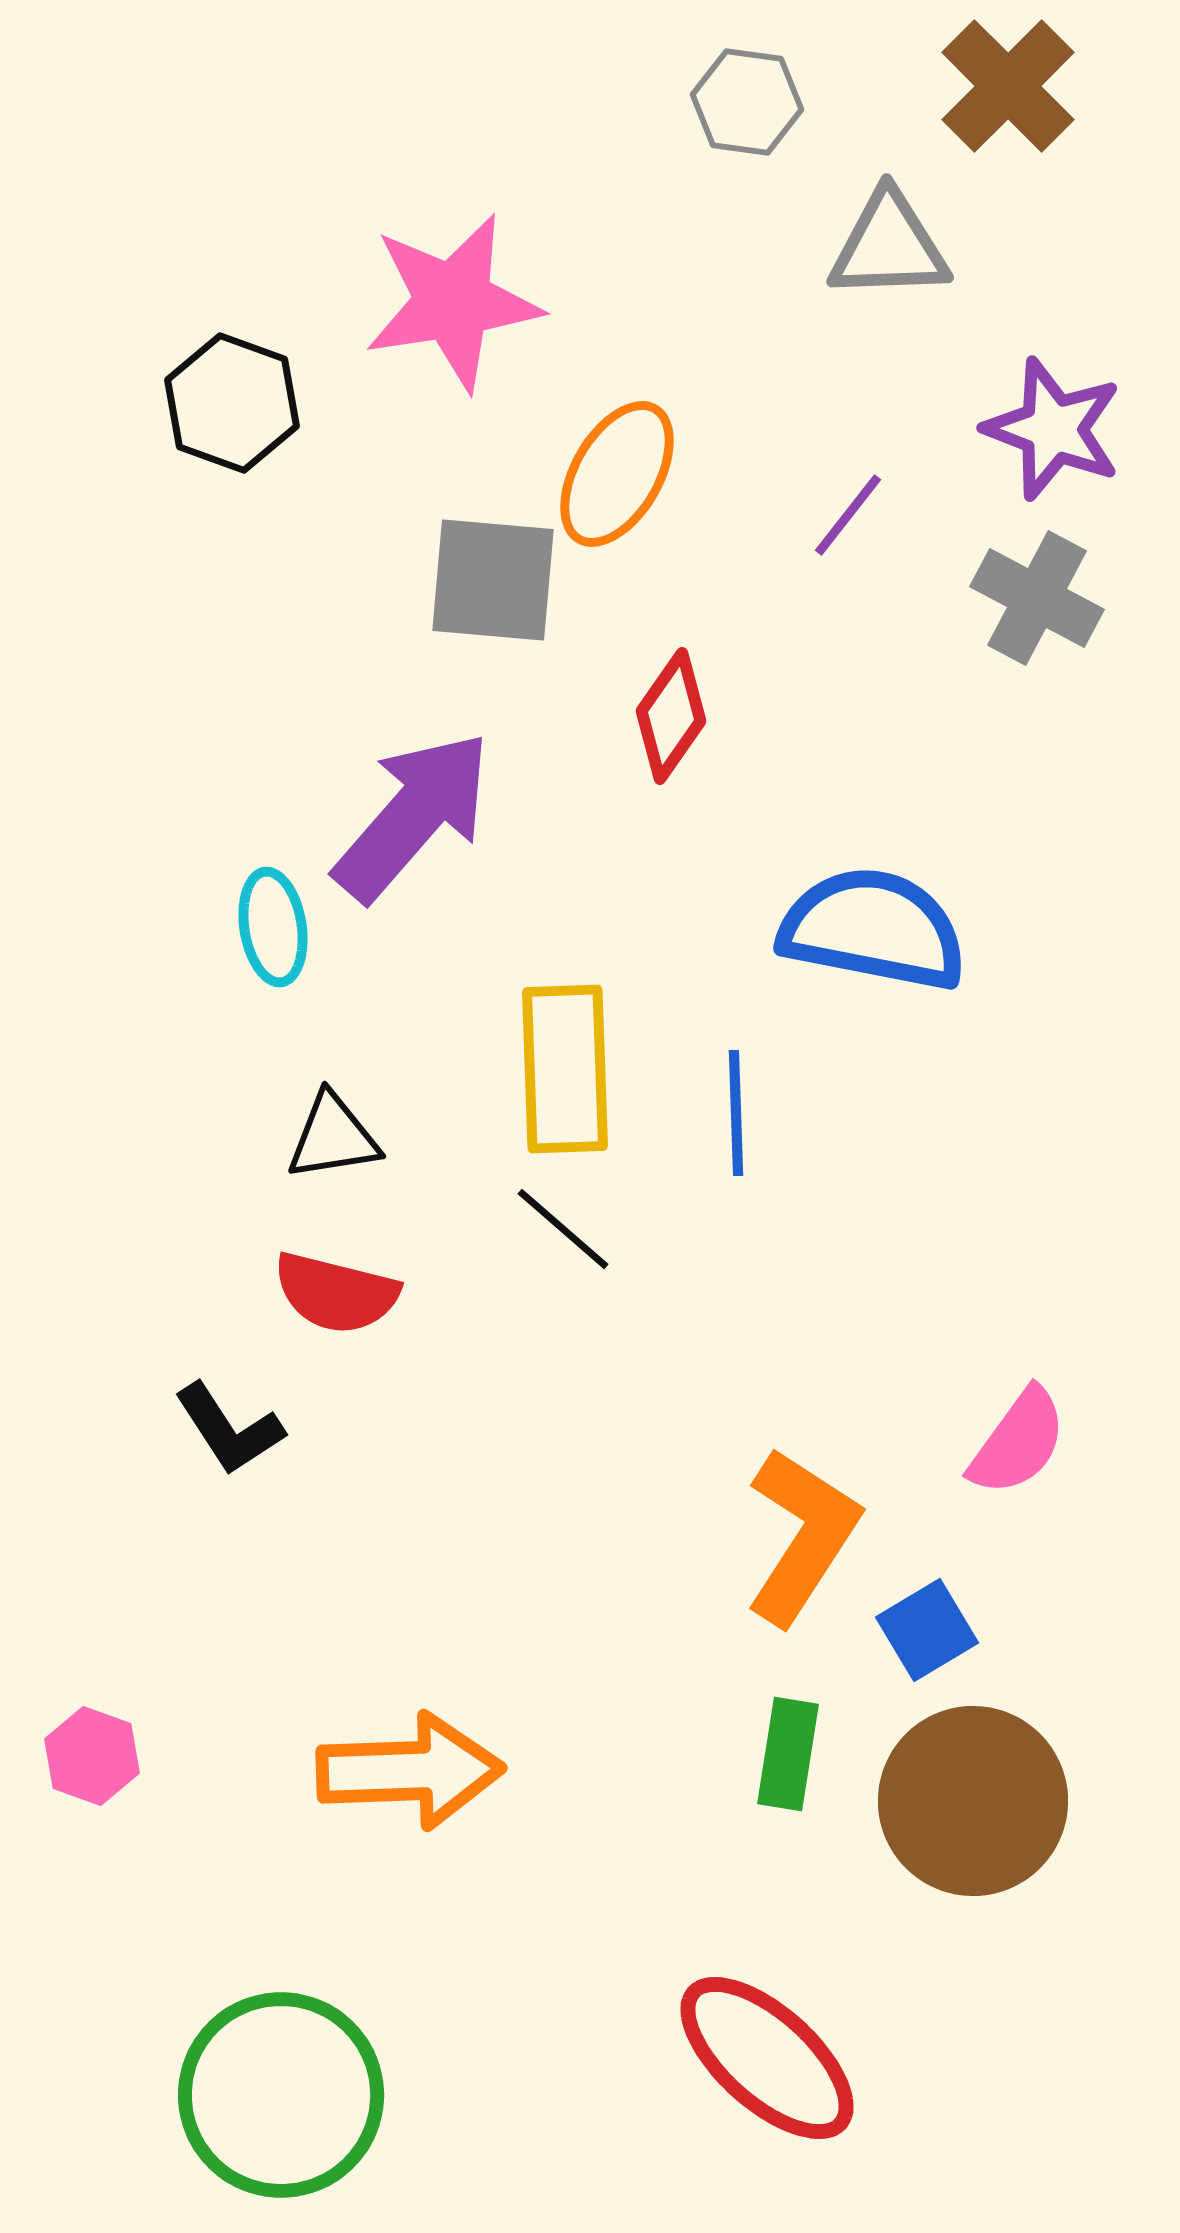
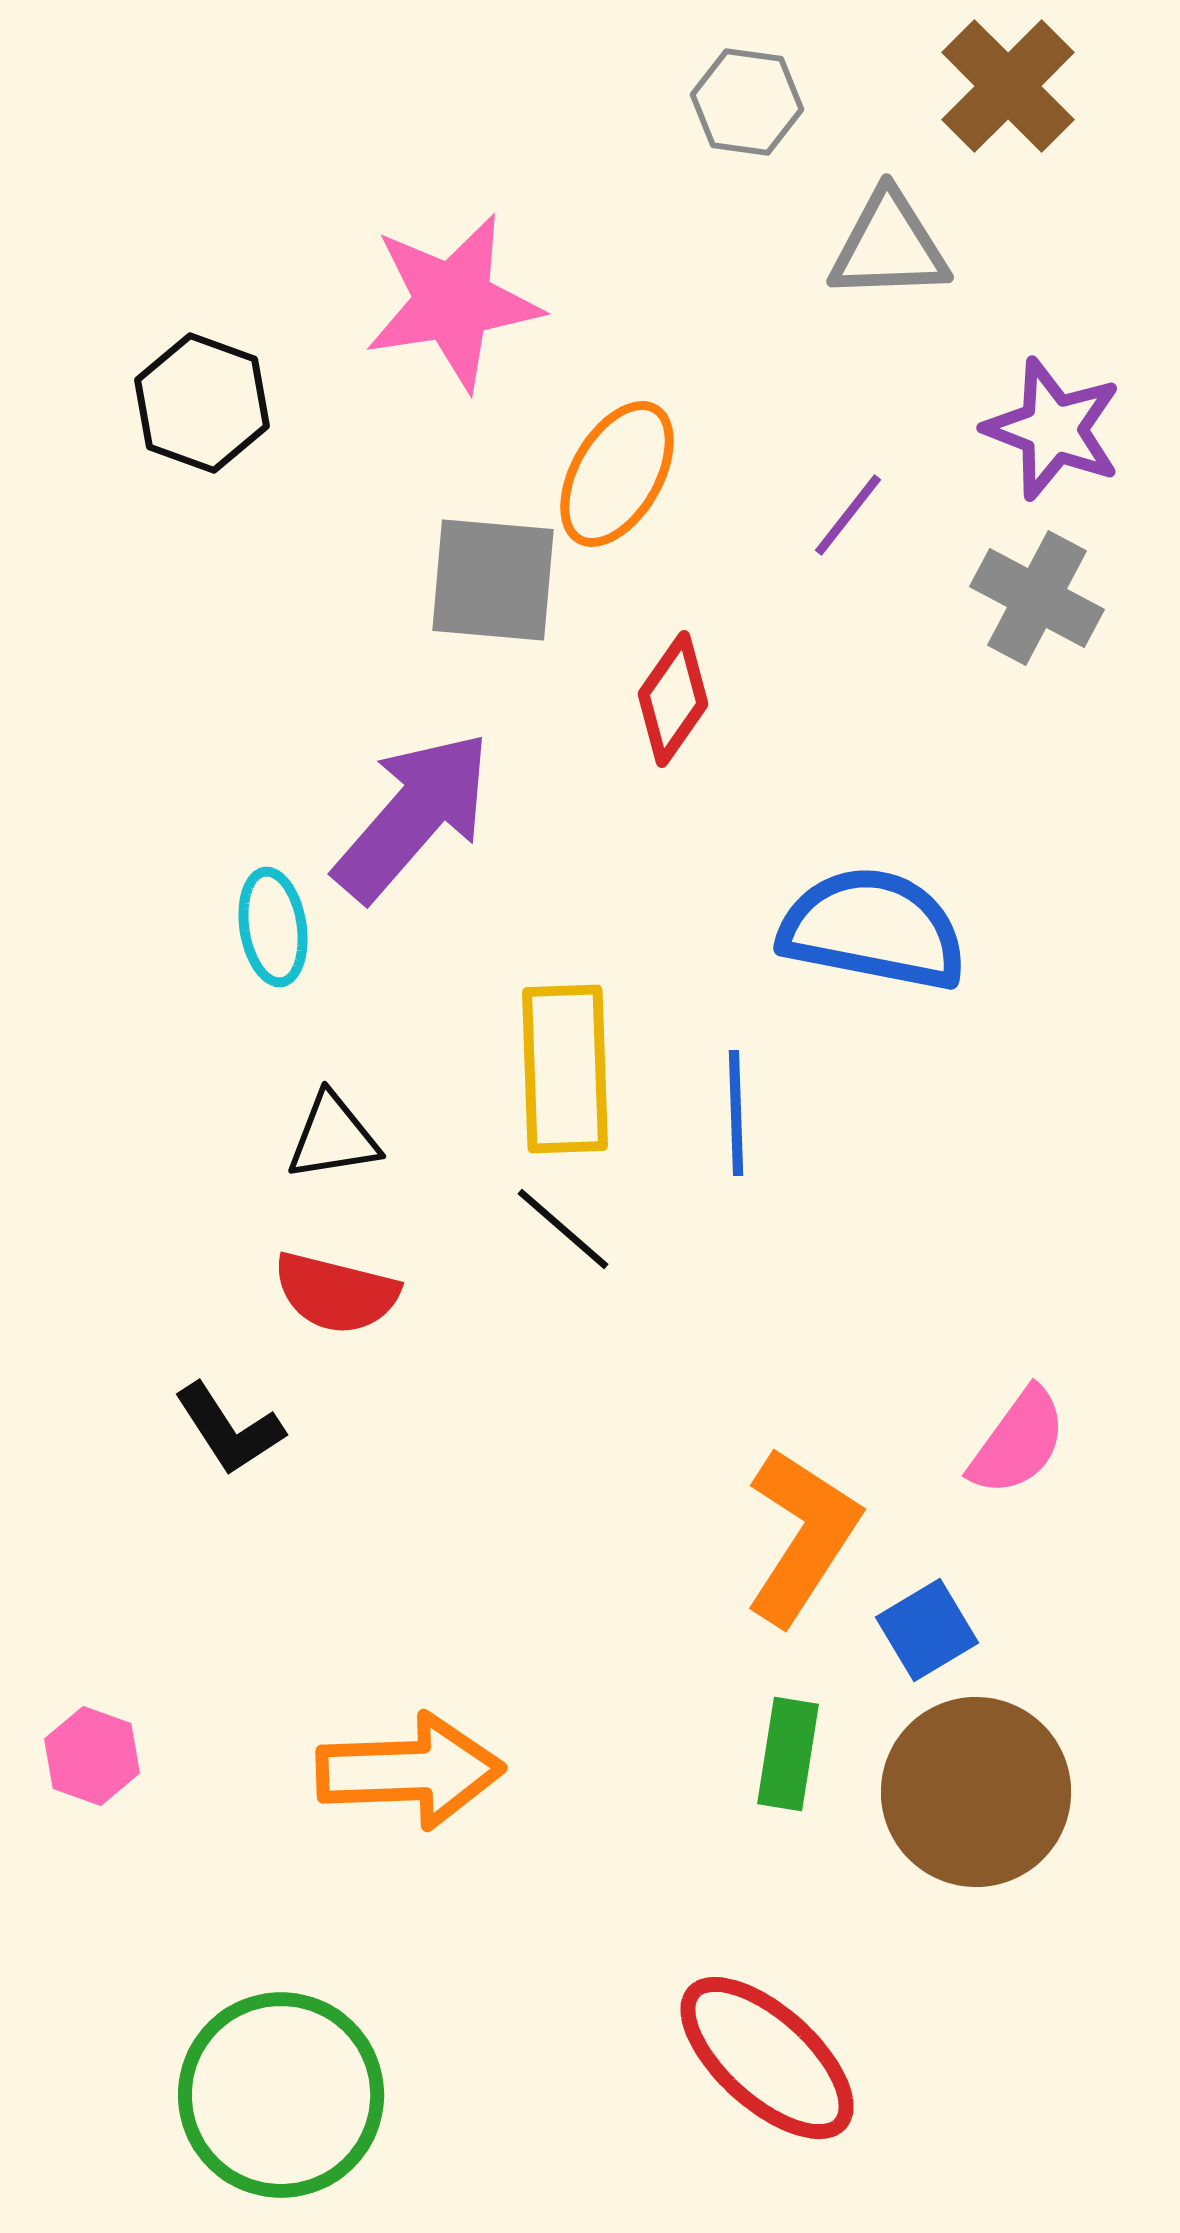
black hexagon: moved 30 px left
red diamond: moved 2 px right, 17 px up
brown circle: moved 3 px right, 9 px up
